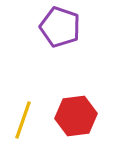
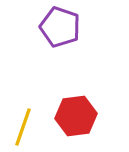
yellow line: moved 7 px down
